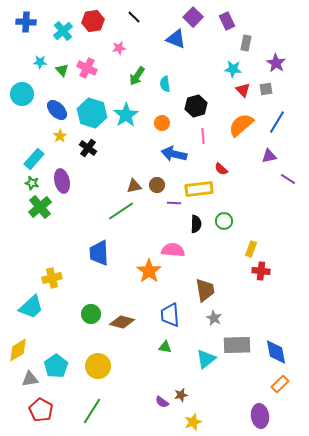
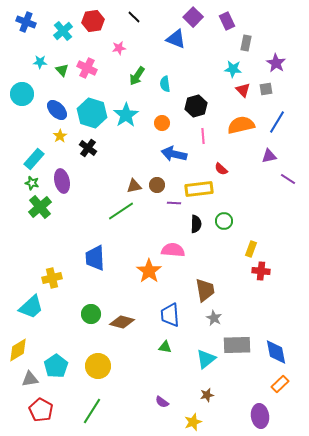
blue cross at (26, 22): rotated 18 degrees clockwise
orange semicircle at (241, 125): rotated 28 degrees clockwise
blue trapezoid at (99, 253): moved 4 px left, 5 px down
brown star at (181, 395): moved 26 px right
